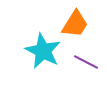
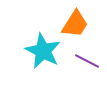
purple line: moved 1 px right, 1 px up
